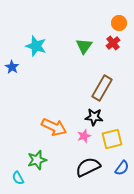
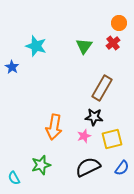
orange arrow: rotated 75 degrees clockwise
green star: moved 4 px right, 5 px down
cyan semicircle: moved 4 px left
